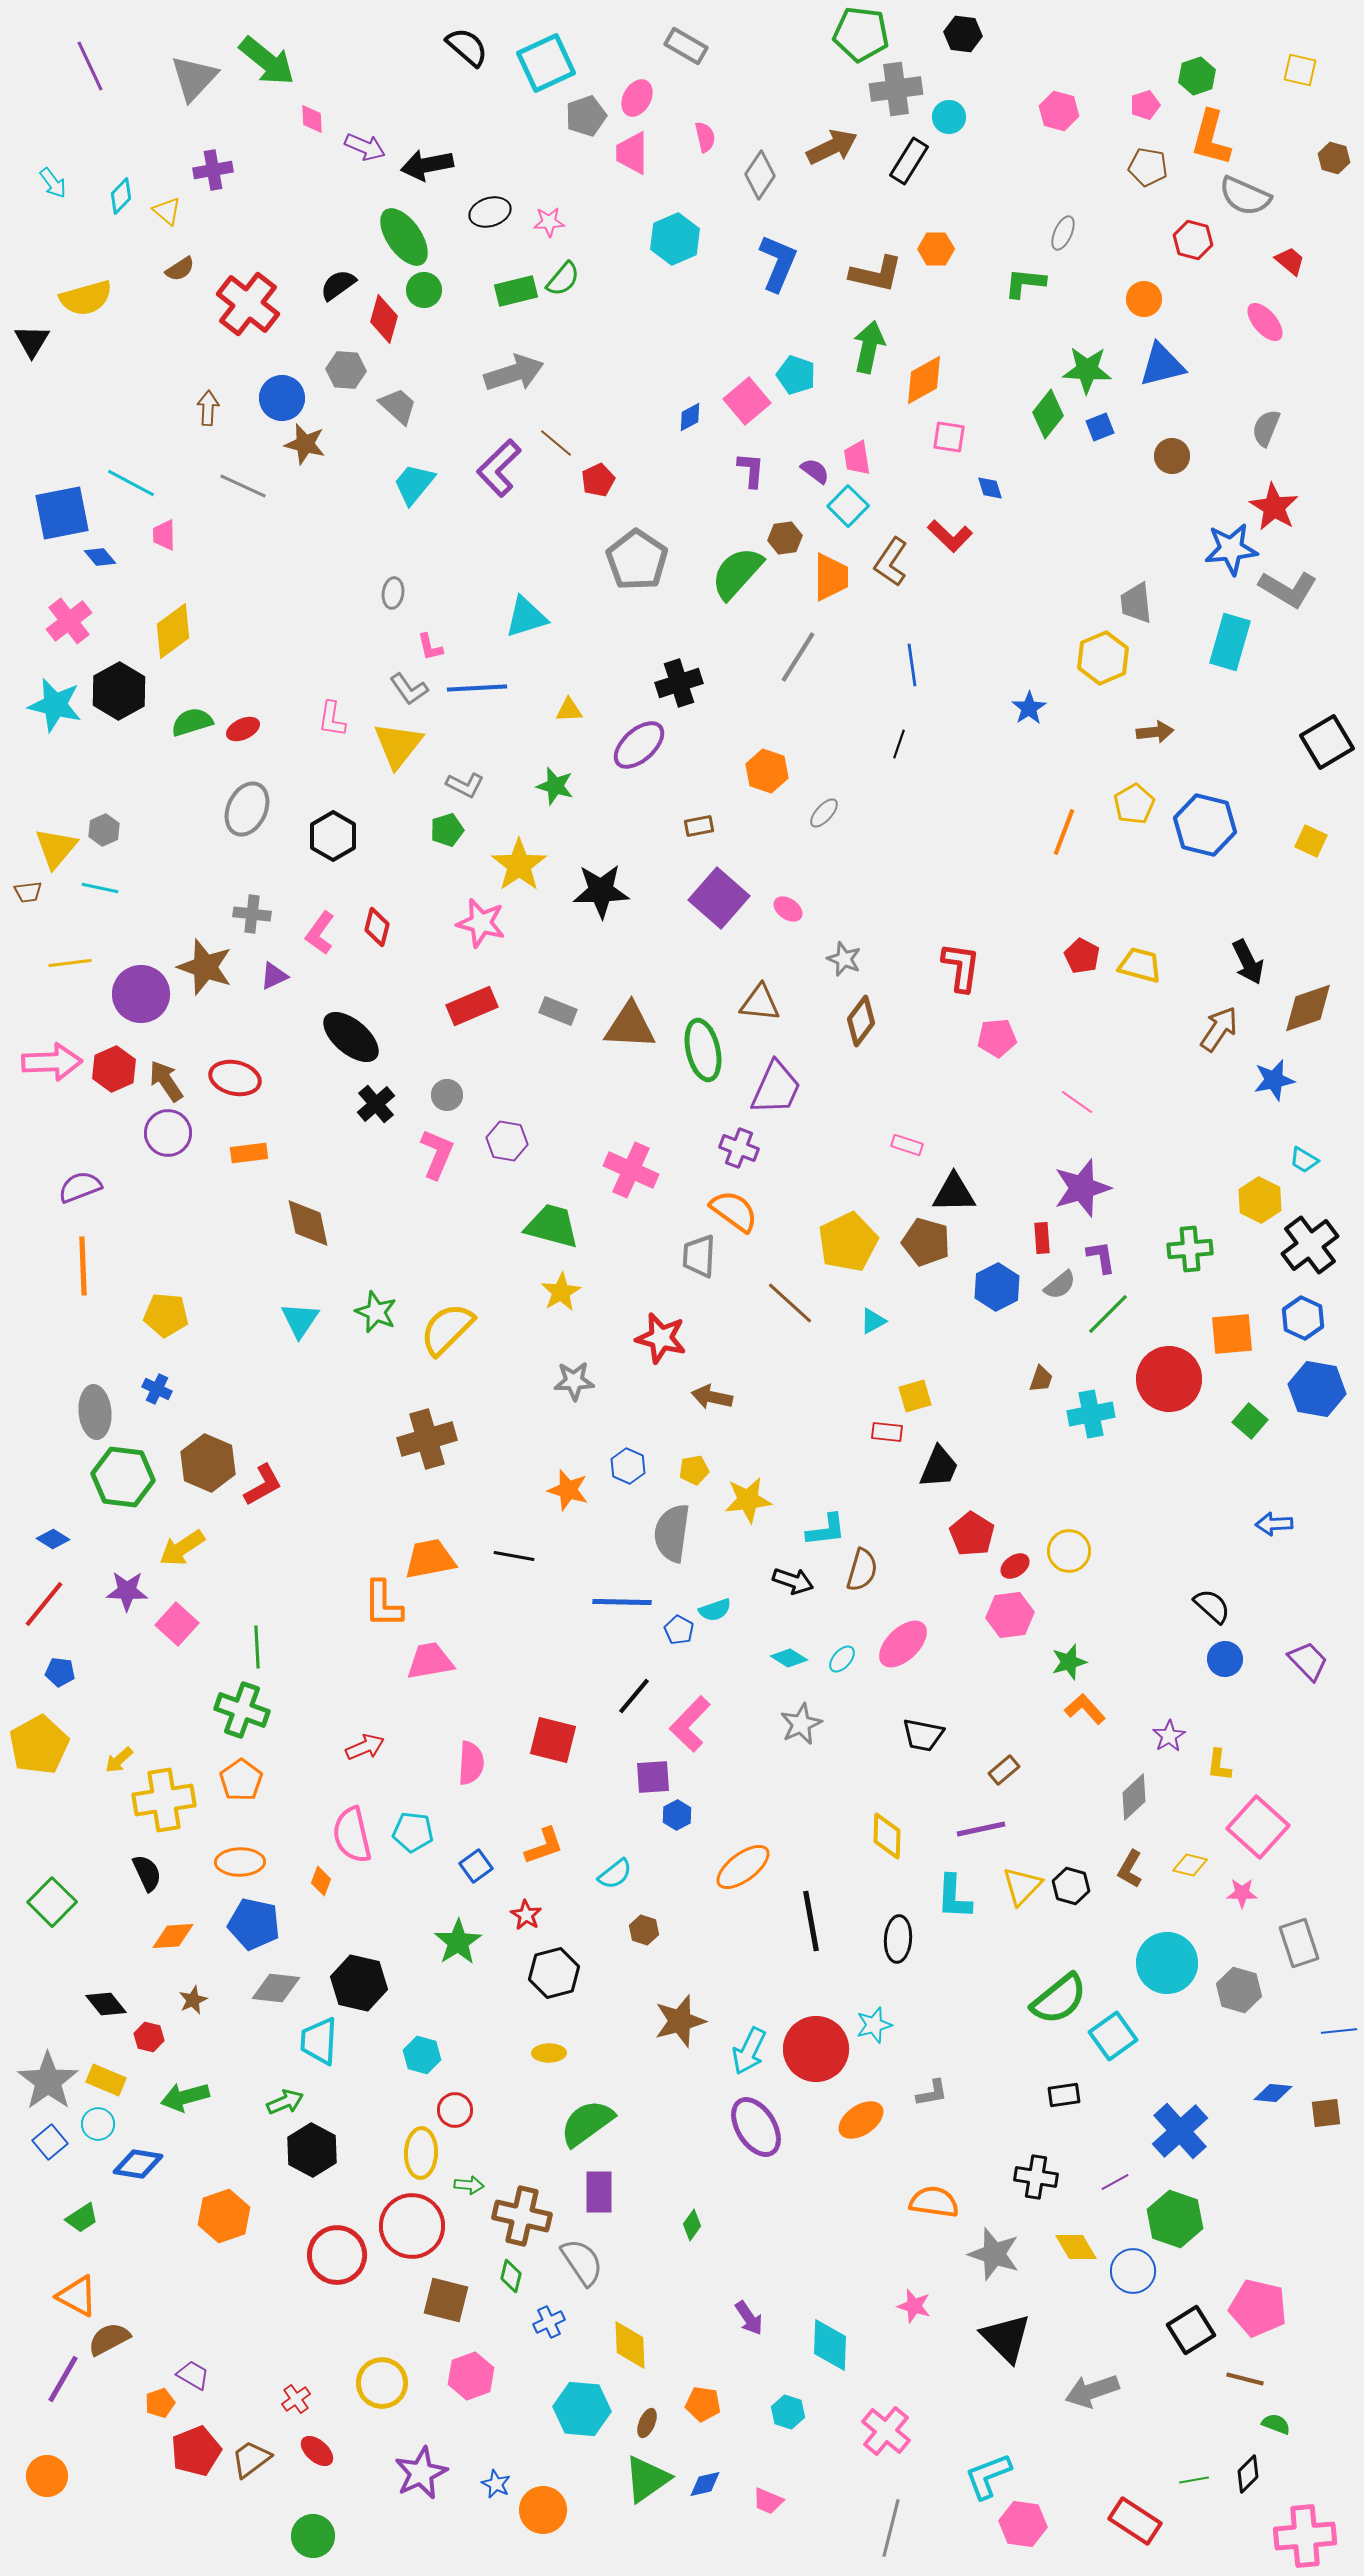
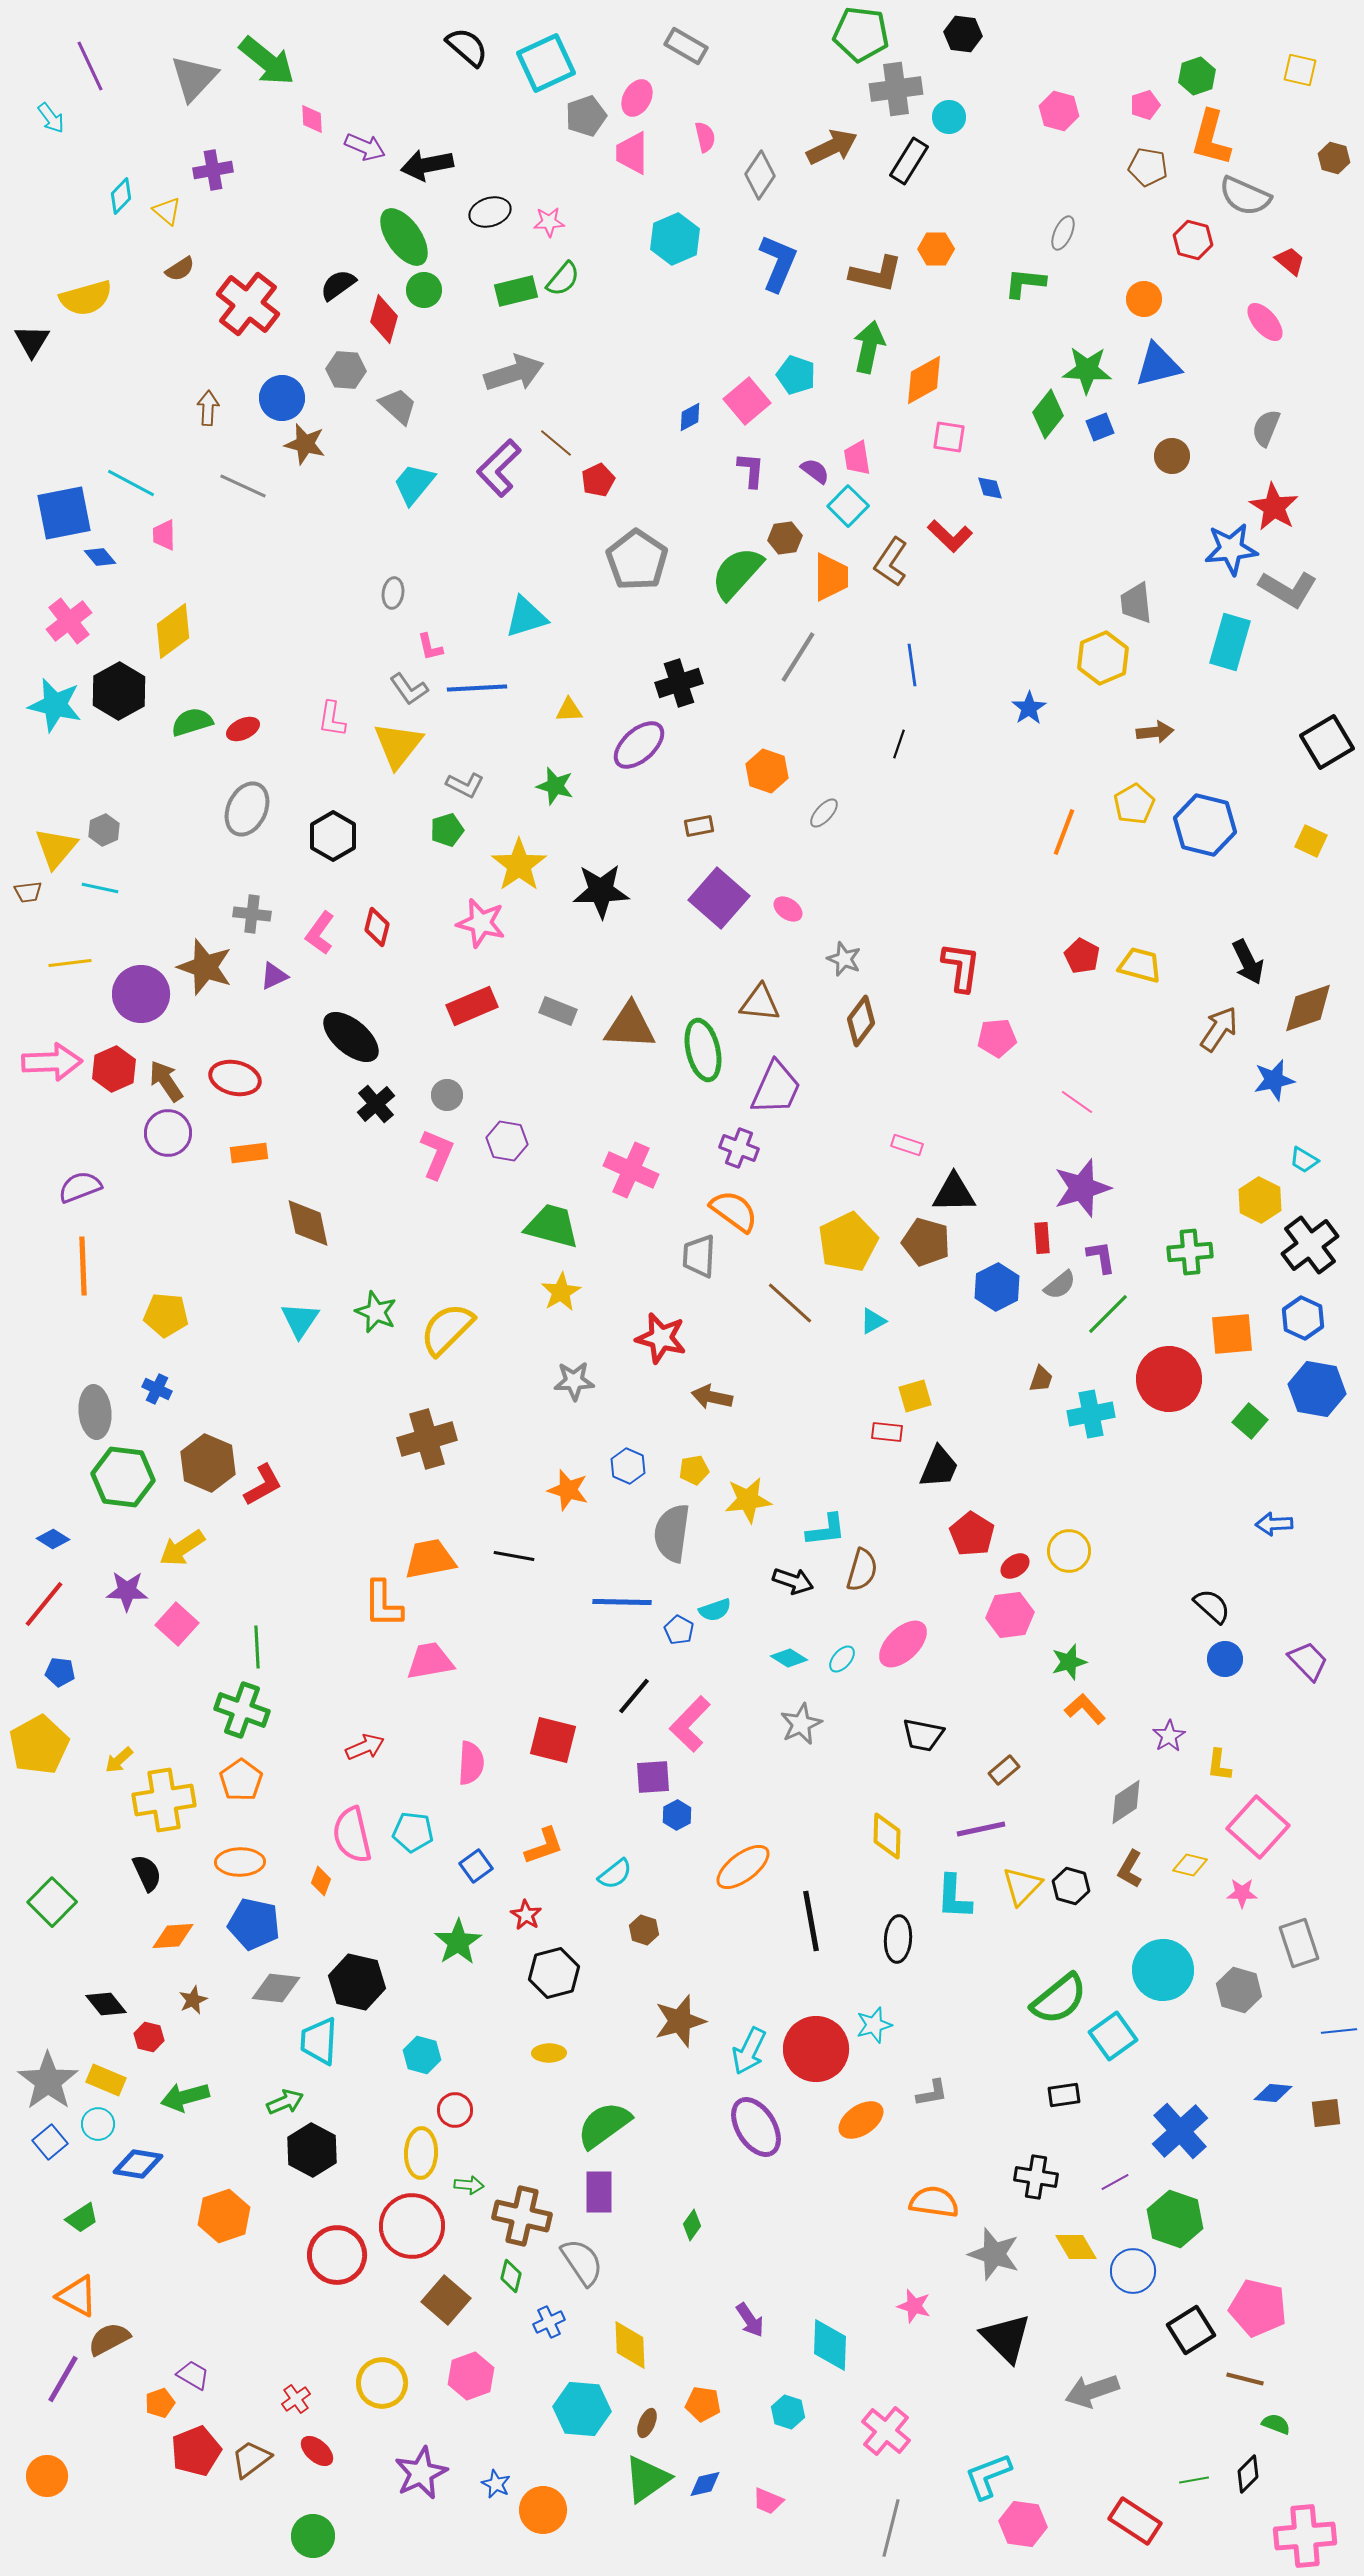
cyan arrow at (53, 183): moved 2 px left, 65 px up
blue triangle at (1162, 365): moved 4 px left
blue square at (62, 513): moved 2 px right
green cross at (1190, 1249): moved 3 px down
gray diamond at (1134, 1797): moved 8 px left, 5 px down; rotated 9 degrees clockwise
cyan circle at (1167, 1963): moved 4 px left, 7 px down
black hexagon at (359, 1983): moved 2 px left, 1 px up
green semicircle at (587, 2123): moved 17 px right, 2 px down
brown square at (446, 2300): rotated 27 degrees clockwise
purple arrow at (749, 2318): moved 1 px right, 2 px down
